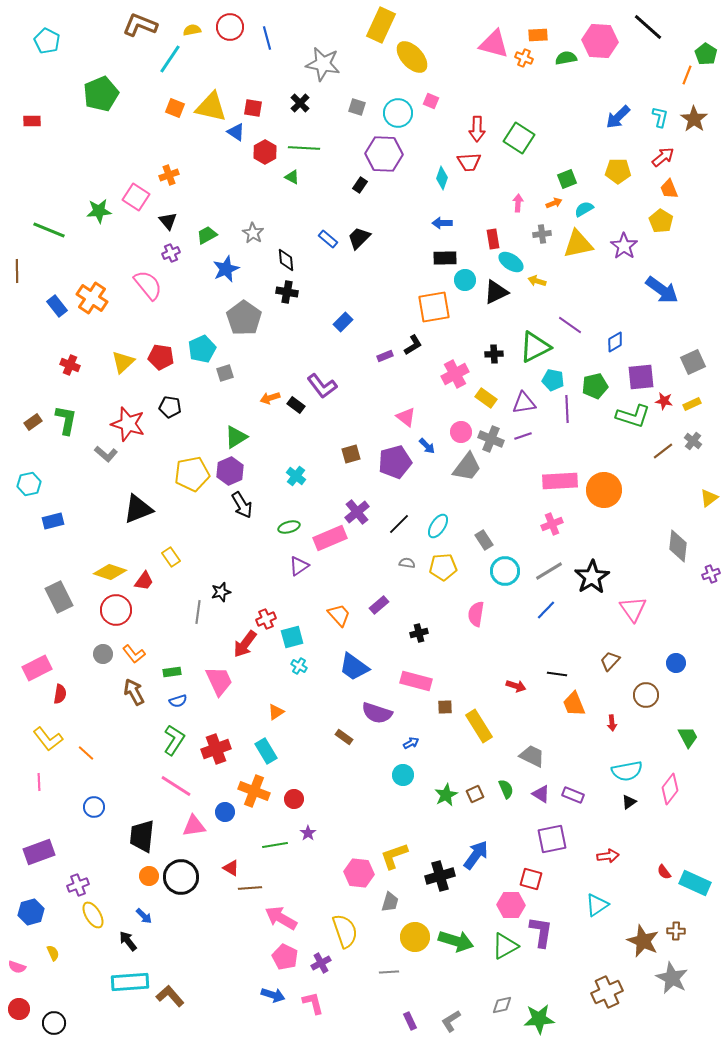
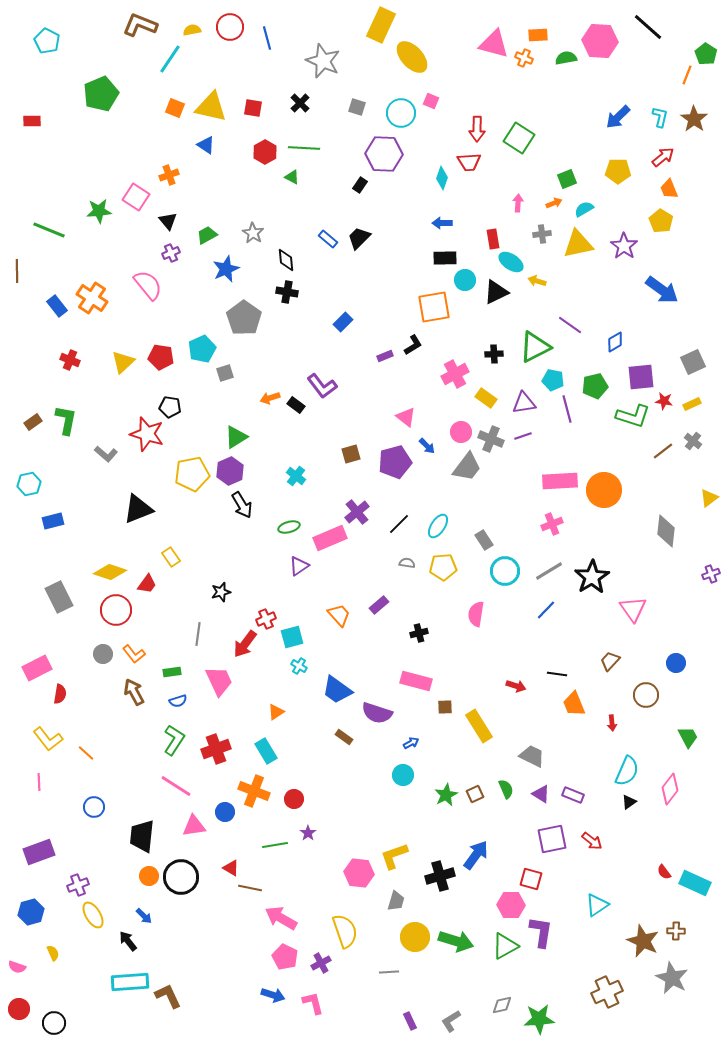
gray star at (323, 64): moved 3 px up; rotated 12 degrees clockwise
cyan circle at (398, 113): moved 3 px right
blue triangle at (236, 132): moved 30 px left, 13 px down
red cross at (70, 365): moved 5 px up
purple line at (567, 409): rotated 12 degrees counterclockwise
red star at (128, 424): moved 19 px right, 10 px down
gray diamond at (678, 546): moved 12 px left, 15 px up
red trapezoid at (144, 581): moved 3 px right, 3 px down
gray line at (198, 612): moved 22 px down
blue trapezoid at (354, 667): moved 17 px left, 23 px down
cyan semicircle at (627, 771): rotated 56 degrees counterclockwise
red arrow at (608, 856): moved 16 px left, 15 px up; rotated 45 degrees clockwise
brown line at (250, 888): rotated 15 degrees clockwise
gray trapezoid at (390, 902): moved 6 px right, 1 px up
brown L-shape at (170, 996): moved 2 px left; rotated 16 degrees clockwise
